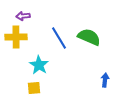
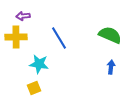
green semicircle: moved 21 px right, 2 px up
cyan star: moved 1 px up; rotated 24 degrees counterclockwise
blue arrow: moved 6 px right, 13 px up
yellow square: rotated 16 degrees counterclockwise
